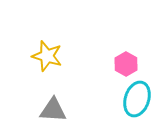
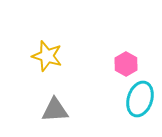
cyan ellipse: moved 3 px right
gray triangle: moved 2 px right; rotated 8 degrees counterclockwise
